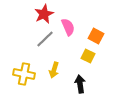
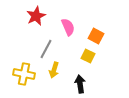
red star: moved 8 px left, 2 px down
gray line: moved 1 px right, 10 px down; rotated 18 degrees counterclockwise
